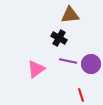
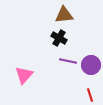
brown triangle: moved 6 px left
purple circle: moved 1 px down
pink triangle: moved 12 px left, 6 px down; rotated 12 degrees counterclockwise
red line: moved 9 px right
